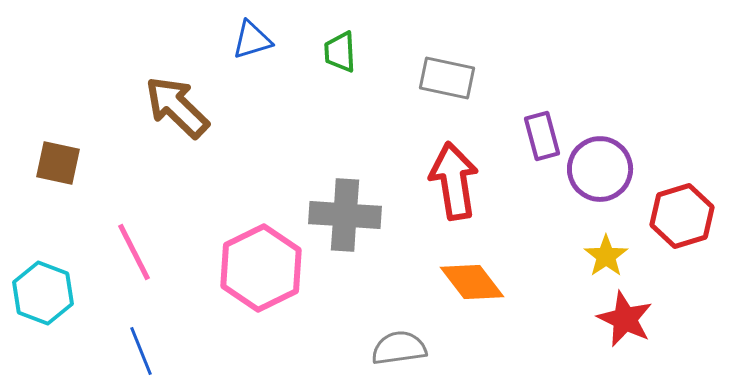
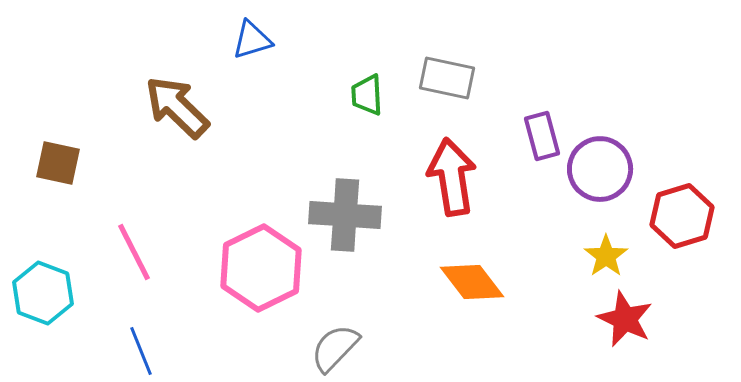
green trapezoid: moved 27 px right, 43 px down
red arrow: moved 2 px left, 4 px up
gray semicircle: moved 64 px left; rotated 38 degrees counterclockwise
